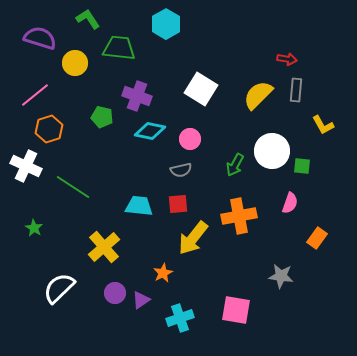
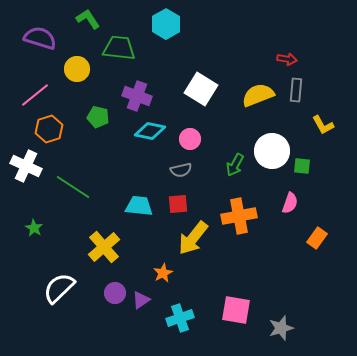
yellow circle: moved 2 px right, 6 px down
yellow semicircle: rotated 24 degrees clockwise
green pentagon: moved 4 px left
gray star: moved 52 px down; rotated 25 degrees counterclockwise
